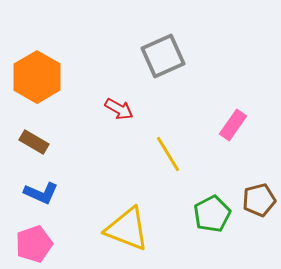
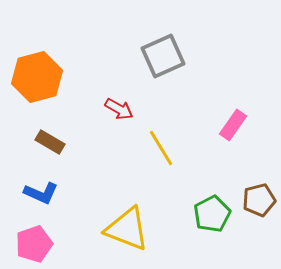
orange hexagon: rotated 15 degrees clockwise
brown rectangle: moved 16 px right
yellow line: moved 7 px left, 6 px up
